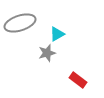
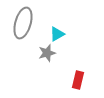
gray ellipse: moved 3 px right; rotated 56 degrees counterclockwise
red rectangle: rotated 66 degrees clockwise
